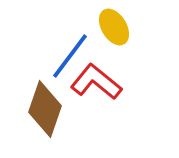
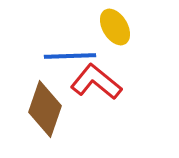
yellow ellipse: moved 1 px right
blue line: rotated 51 degrees clockwise
